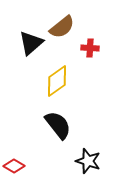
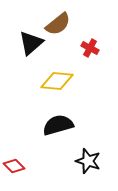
brown semicircle: moved 4 px left, 3 px up
red cross: rotated 24 degrees clockwise
yellow diamond: rotated 40 degrees clockwise
black semicircle: rotated 68 degrees counterclockwise
red diamond: rotated 15 degrees clockwise
